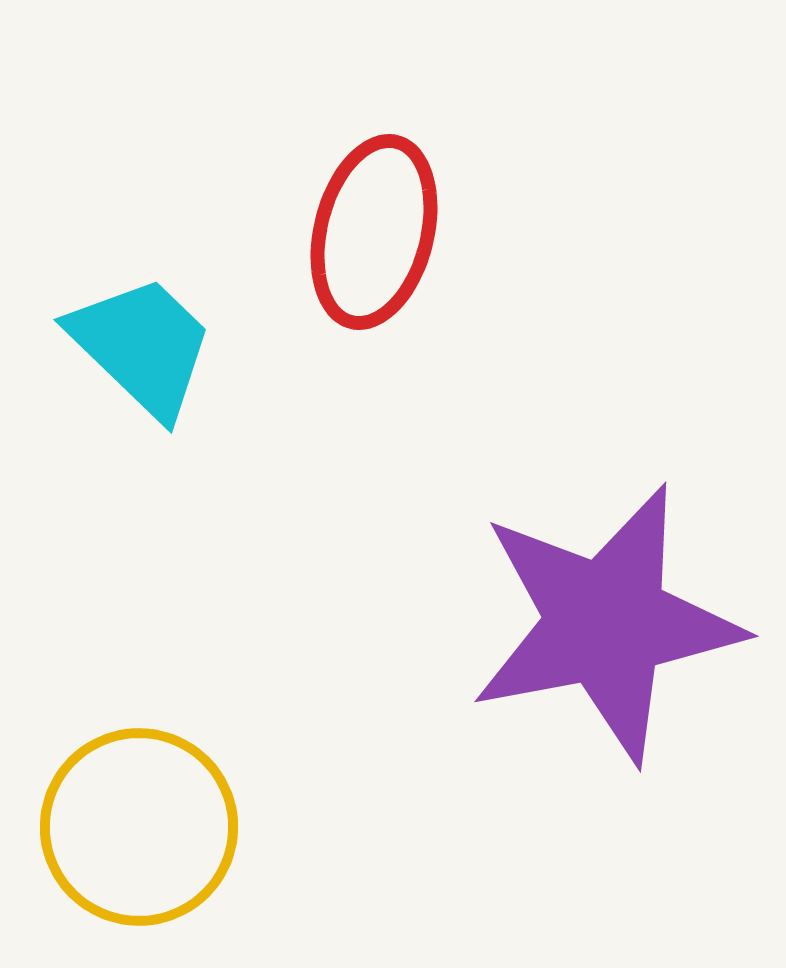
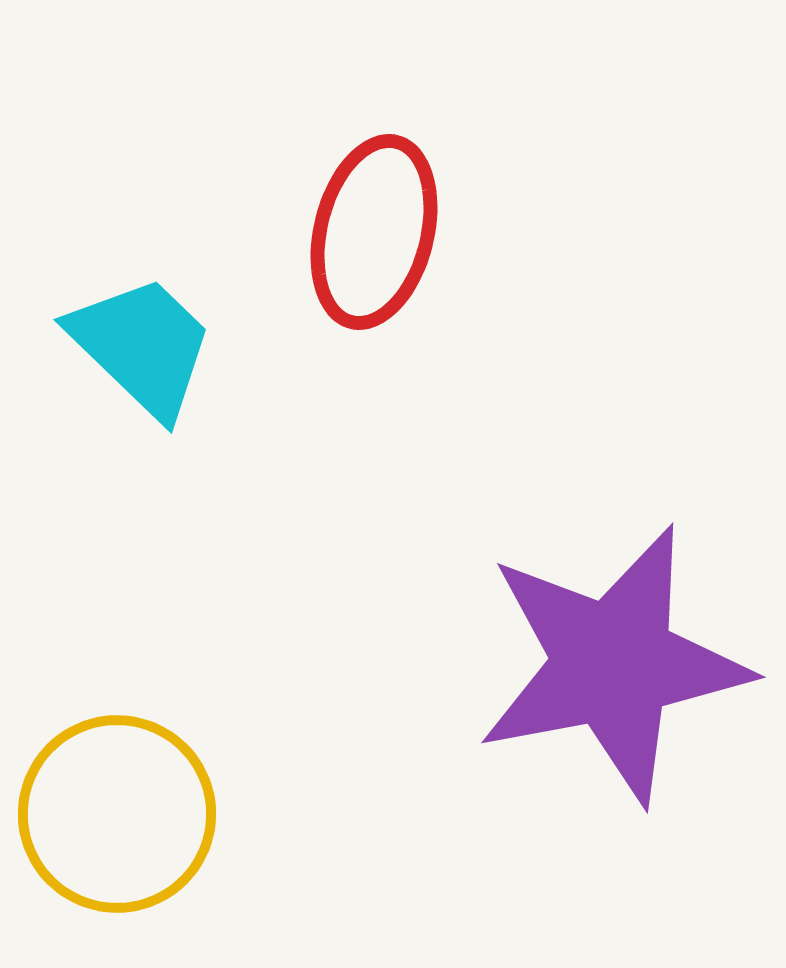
purple star: moved 7 px right, 41 px down
yellow circle: moved 22 px left, 13 px up
